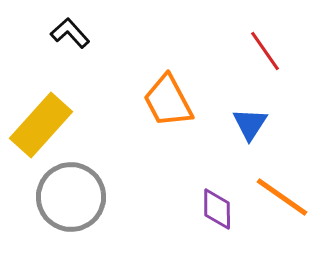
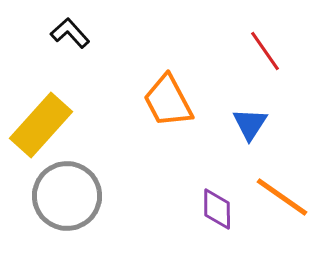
gray circle: moved 4 px left, 1 px up
